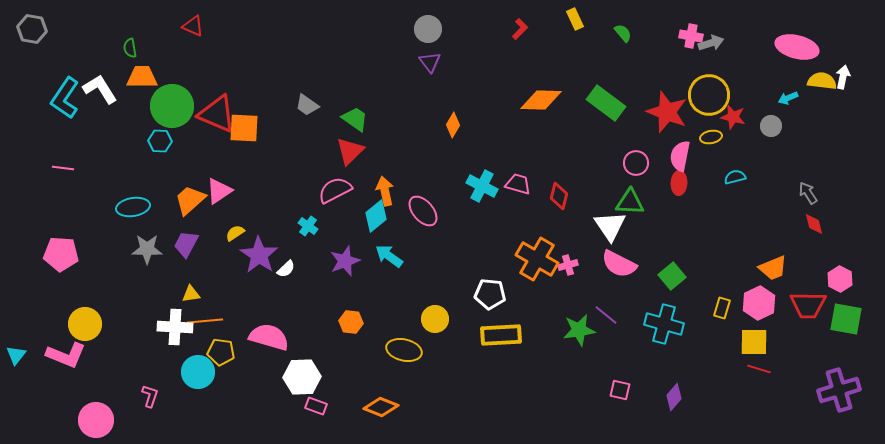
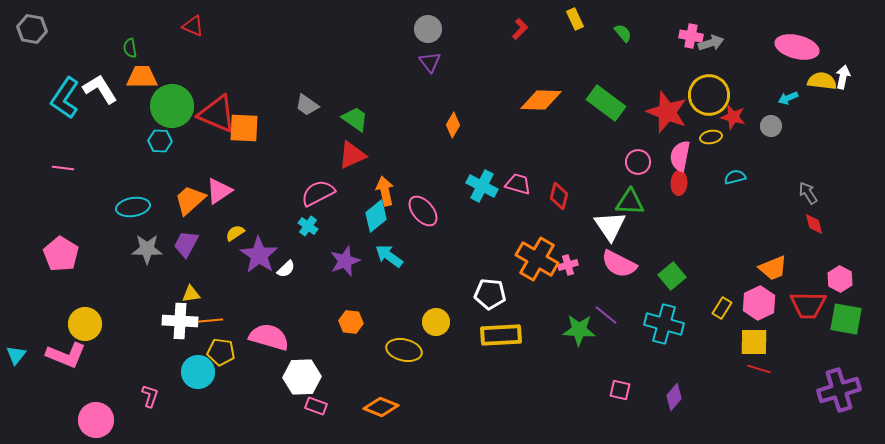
red triangle at (350, 151): moved 2 px right, 4 px down; rotated 20 degrees clockwise
pink circle at (636, 163): moved 2 px right, 1 px up
pink semicircle at (335, 190): moved 17 px left, 3 px down
pink pentagon at (61, 254): rotated 28 degrees clockwise
yellow rectangle at (722, 308): rotated 15 degrees clockwise
yellow circle at (435, 319): moved 1 px right, 3 px down
white cross at (175, 327): moved 5 px right, 6 px up
green star at (579, 330): rotated 12 degrees clockwise
